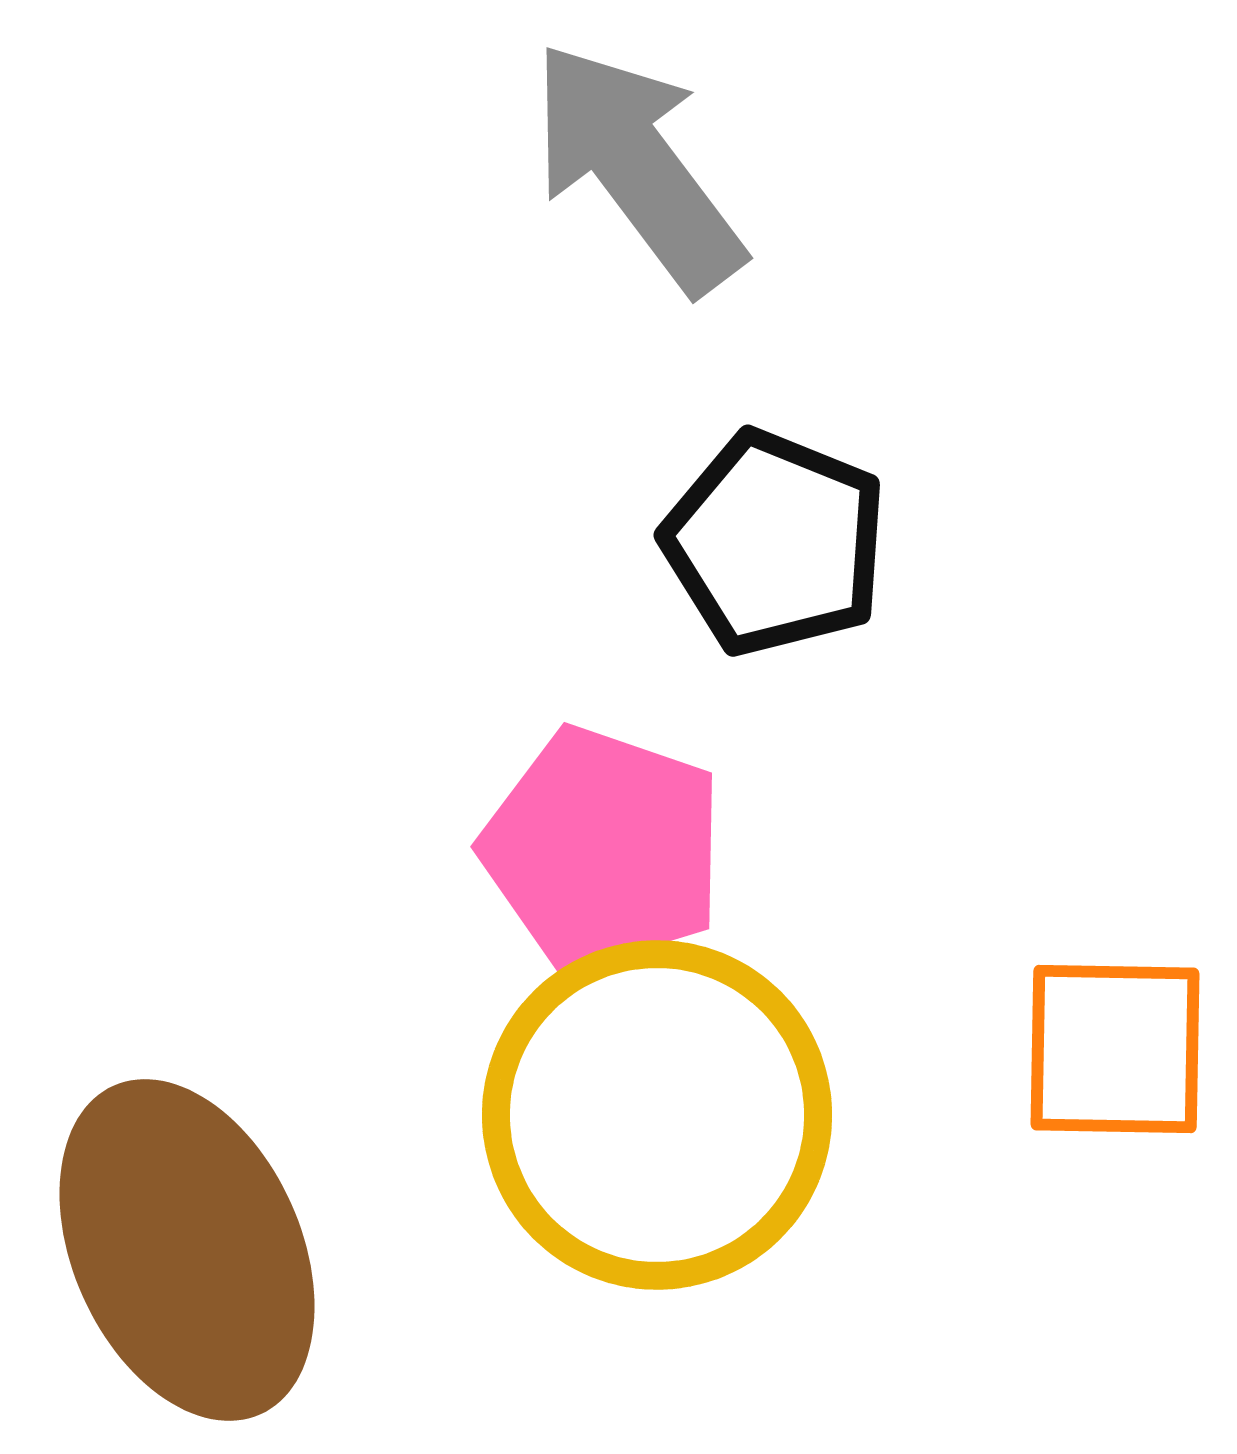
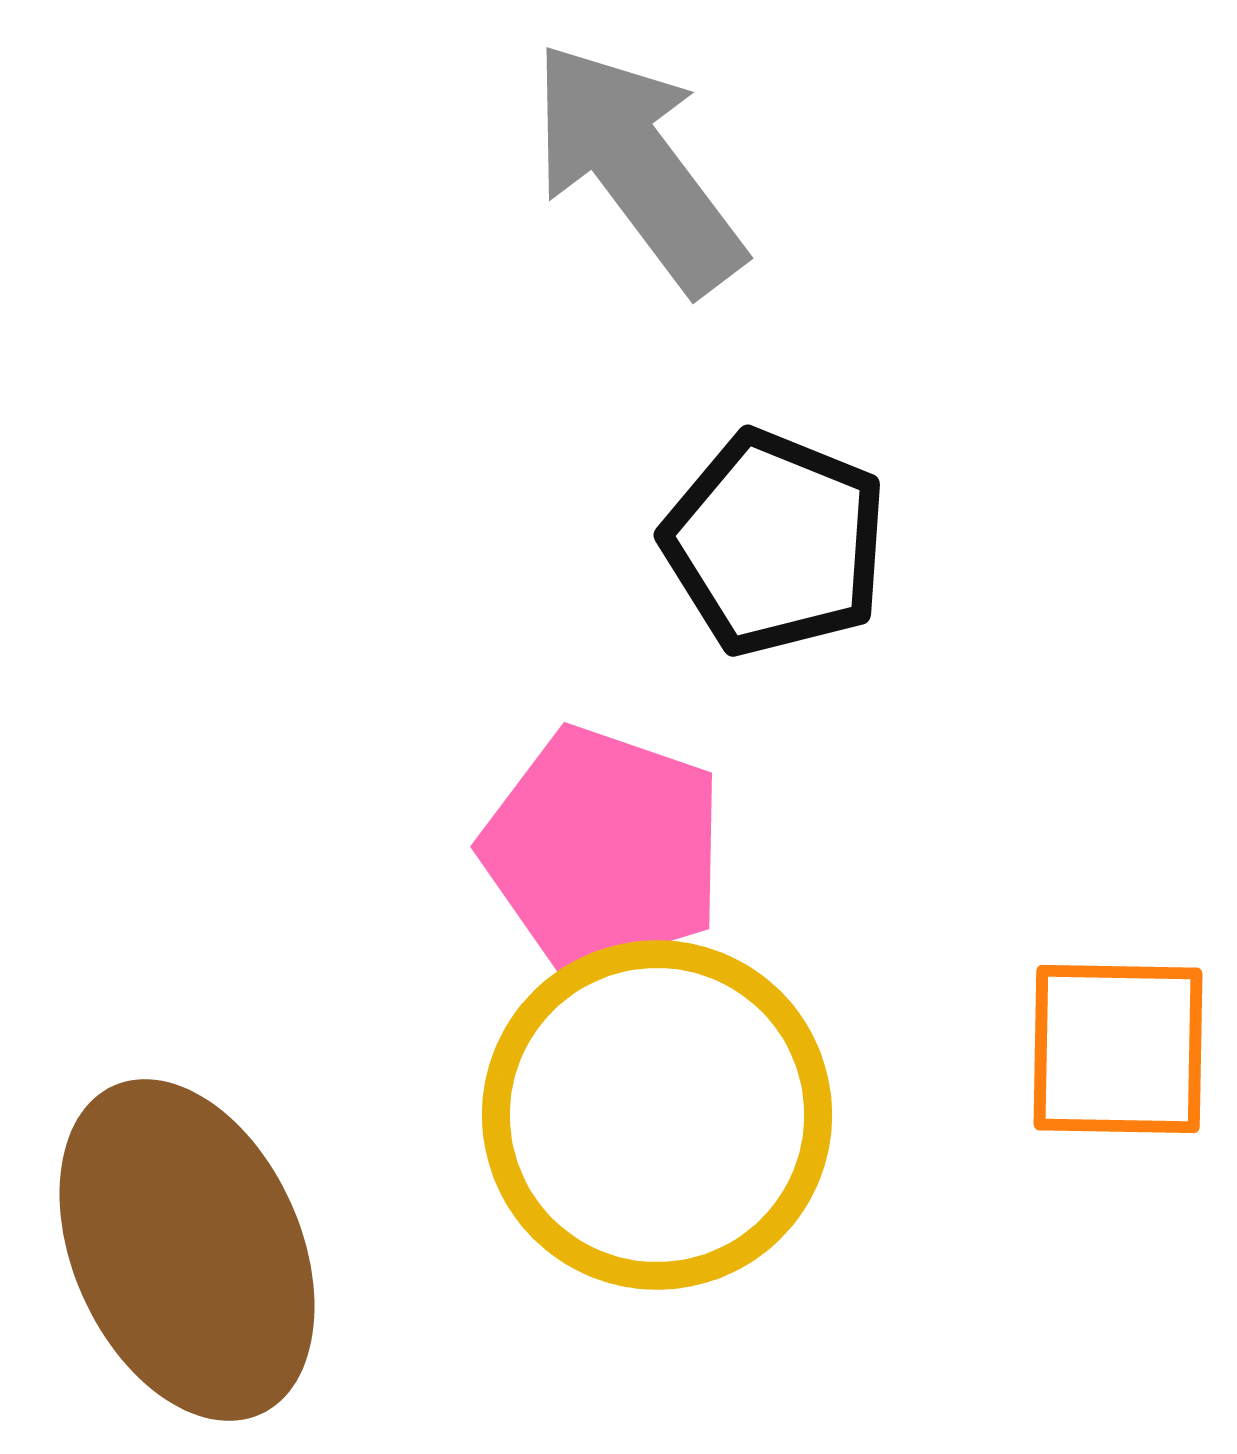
orange square: moved 3 px right
